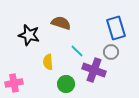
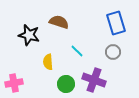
brown semicircle: moved 2 px left, 1 px up
blue rectangle: moved 5 px up
gray circle: moved 2 px right
purple cross: moved 10 px down
